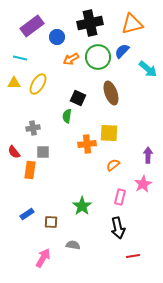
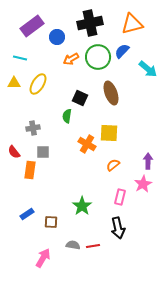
black square: moved 2 px right
orange cross: rotated 36 degrees clockwise
purple arrow: moved 6 px down
red line: moved 40 px left, 10 px up
